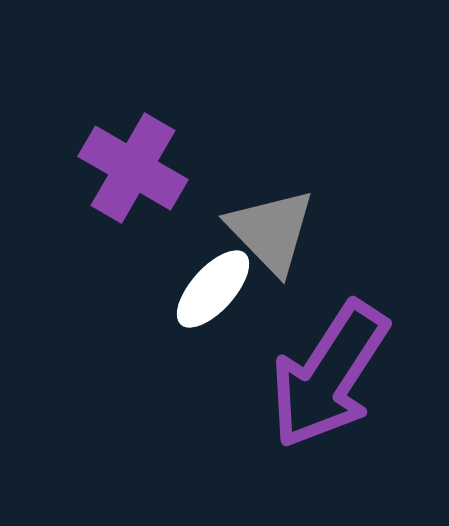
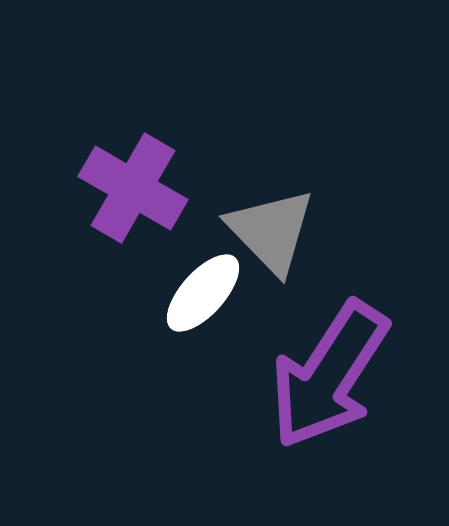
purple cross: moved 20 px down
white ellipse: moved 10 px left, 4 px down
